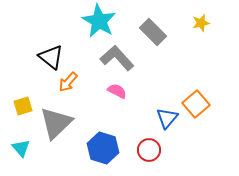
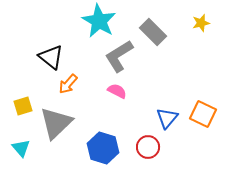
gray L-shape: moved 2 px right, 2 px up; rotated 80 degrees counterclockwise
orange arrow: moved 2 px down
orange square: moved 7 px right, 10 px down; rotated 24 degrees counterclockwise
red circle: moved 1 px left, 3 px up
